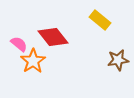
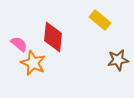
red diamond: rotated 44 degrees clockwise
orange star: moved 2 px down; rotated 15 degrees counterclockwise
